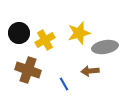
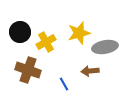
black circle: moved 1 px right, 1 px up
yellow cross: moved 1 px right, 2 px down
